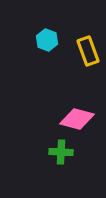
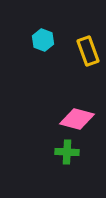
cyan hexagon: moved 4 px left
green cross: moved 6 px right
